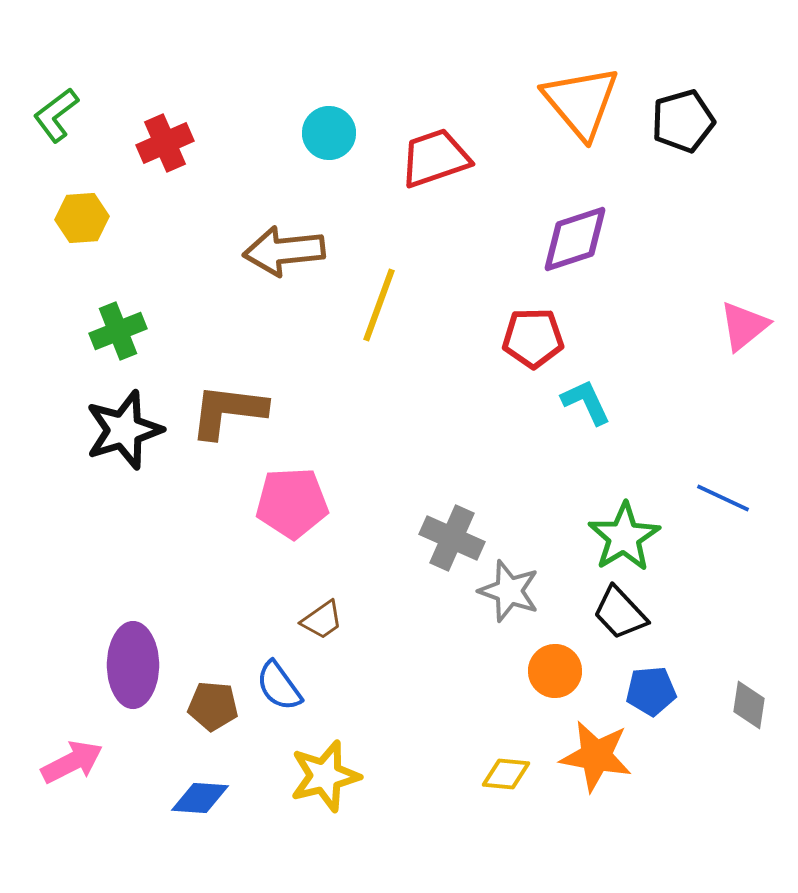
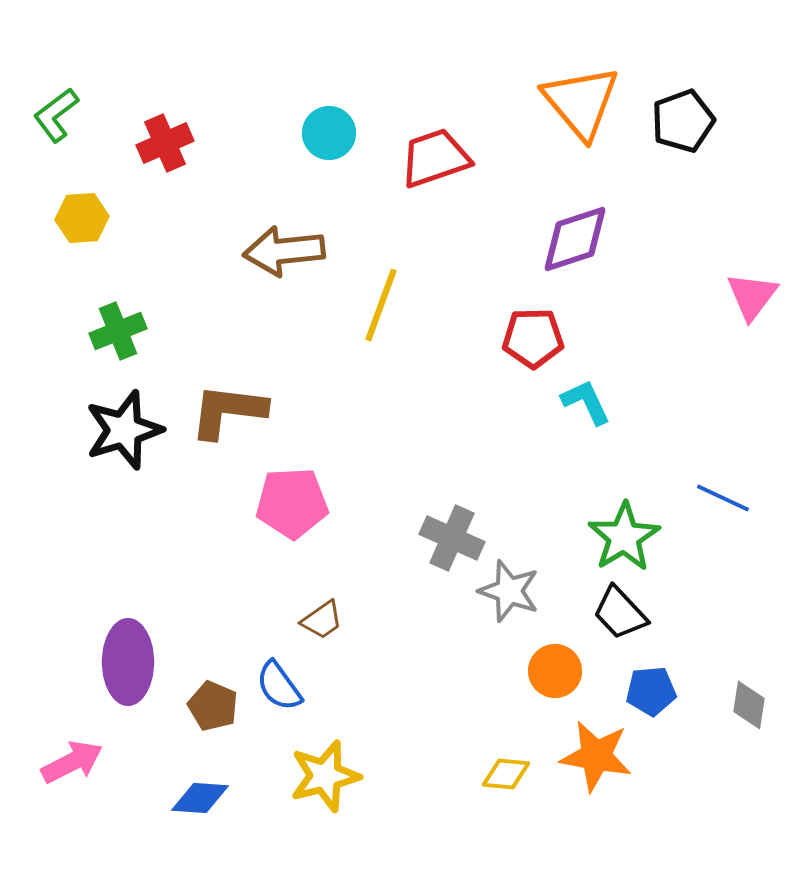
black pentagon: rotated 4 degrees counterclockwise
yellow line: moved 2 px right
pink triangle: moved 8 px right, 30 px up; rotated 14 degrees counterclockwise
purple ellipse: moved 5 px left, 3 px up
brown pentagon: rotated 18 degrees clockwise
